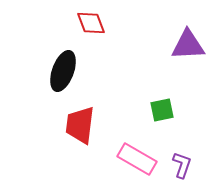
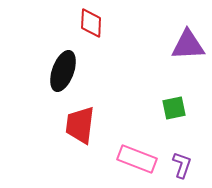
red diamond: rotated 24 degrees clockwise
green square: moved 12 px right, 2 px up
pink rectangle: rotated 9 degrees counterclockwise
